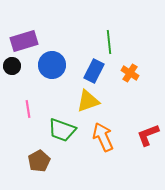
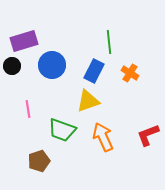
brown pentagon: rotated 10 degrees clockwise
